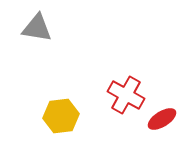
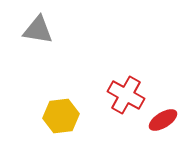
gray triangle: moved 1 px right, 2 px down
red ellipse: moved 1 px right, 1 px down
